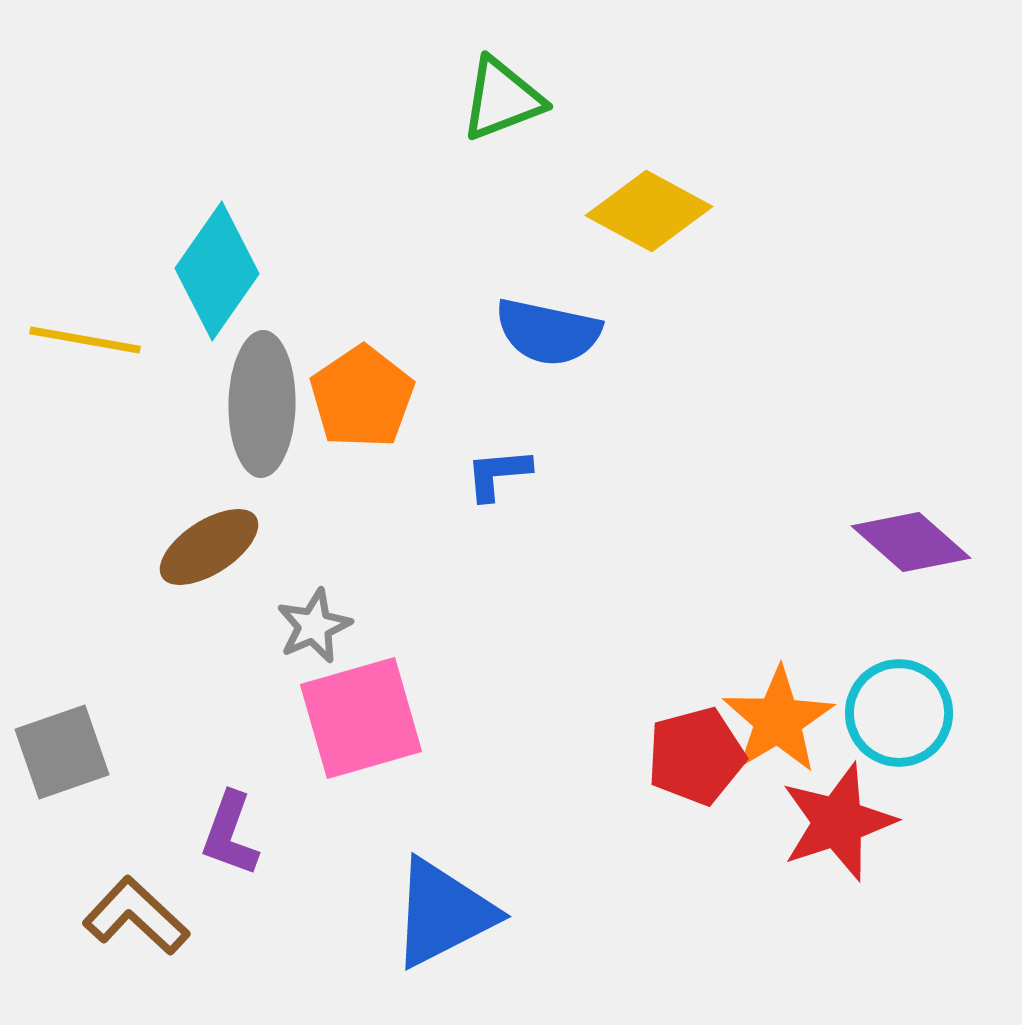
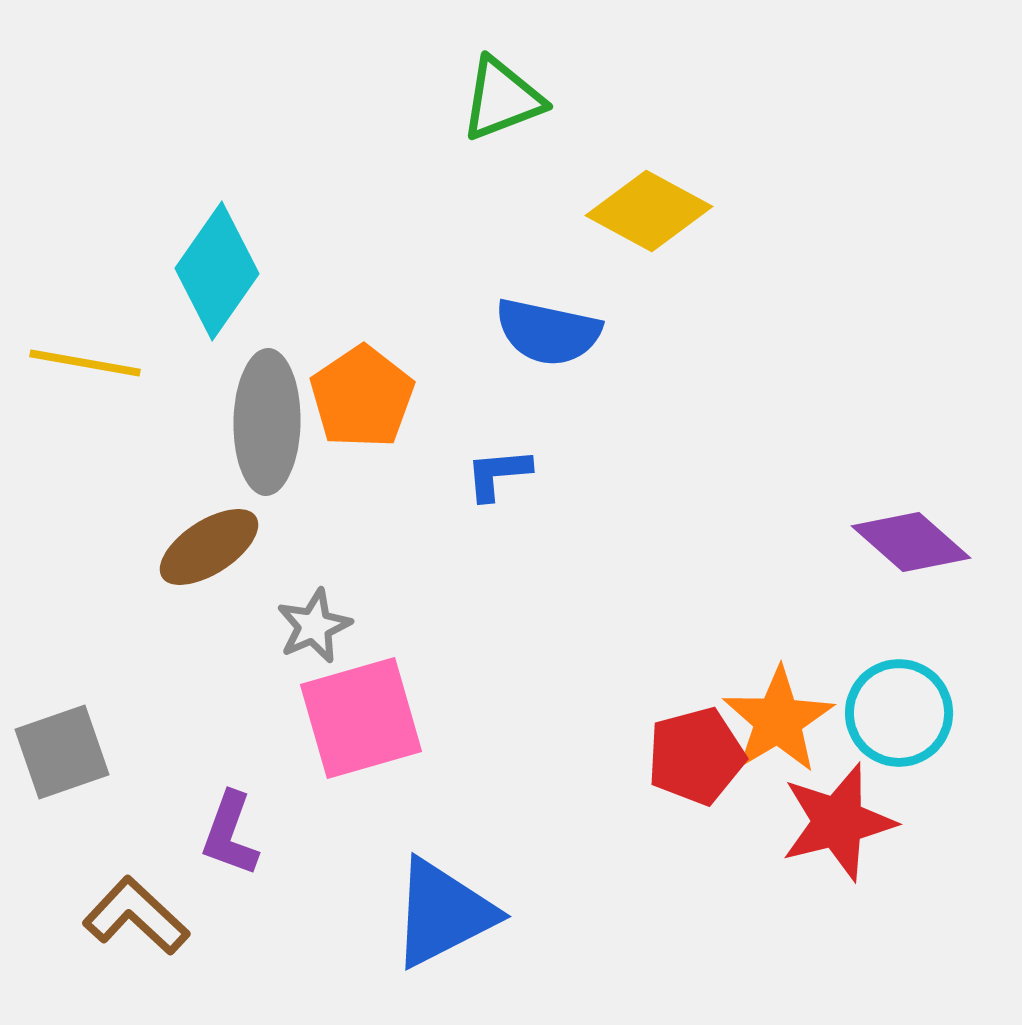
yellow line: moved 23 px down
gray ellipse: moved 5 px right, 18 px down
red star: rotated 4 degrees clockwise
